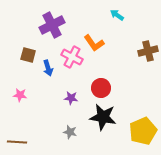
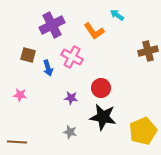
orange L-shape: moved 12 px up
